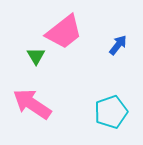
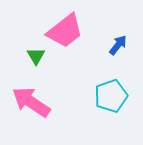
pink trapezoid: moved 1 px right, 1 px up
pink arrow: moved 1 px left, 2 px up
cyan pentagon: moved 16 px up
